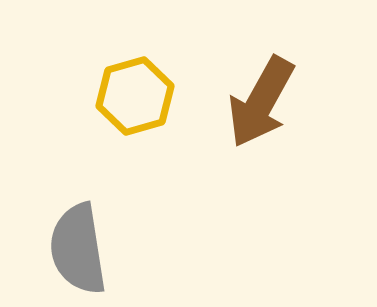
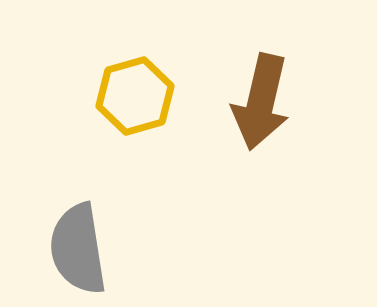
brown arrow: rotated 16 degrees counterclockwise
